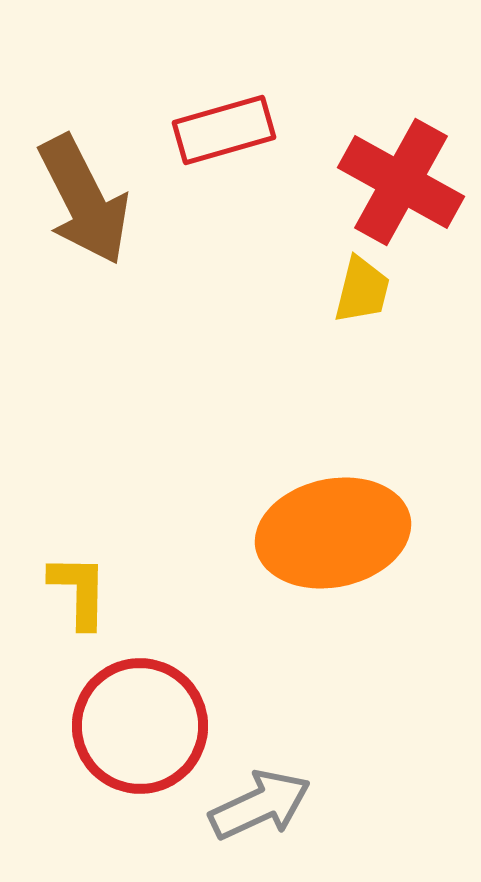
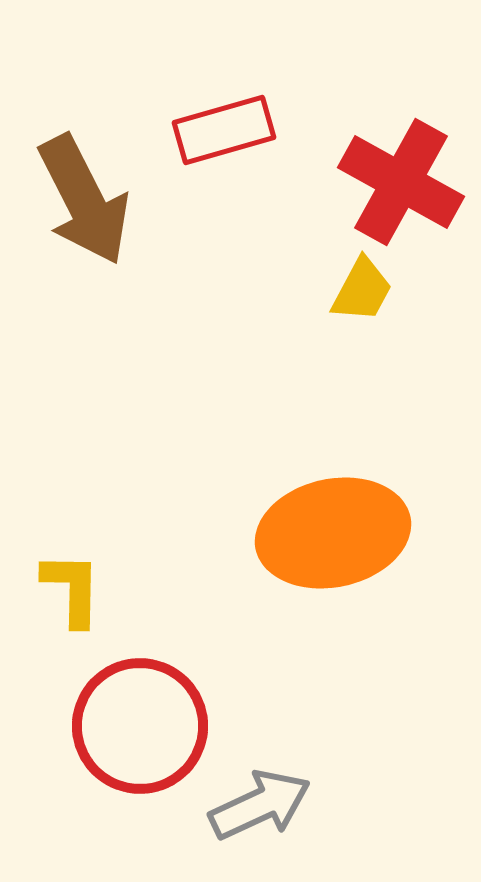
yellow trapezoid: rotated 14 degrees clockwise
yellow L-shape: moved 7 px left, 2 px up
